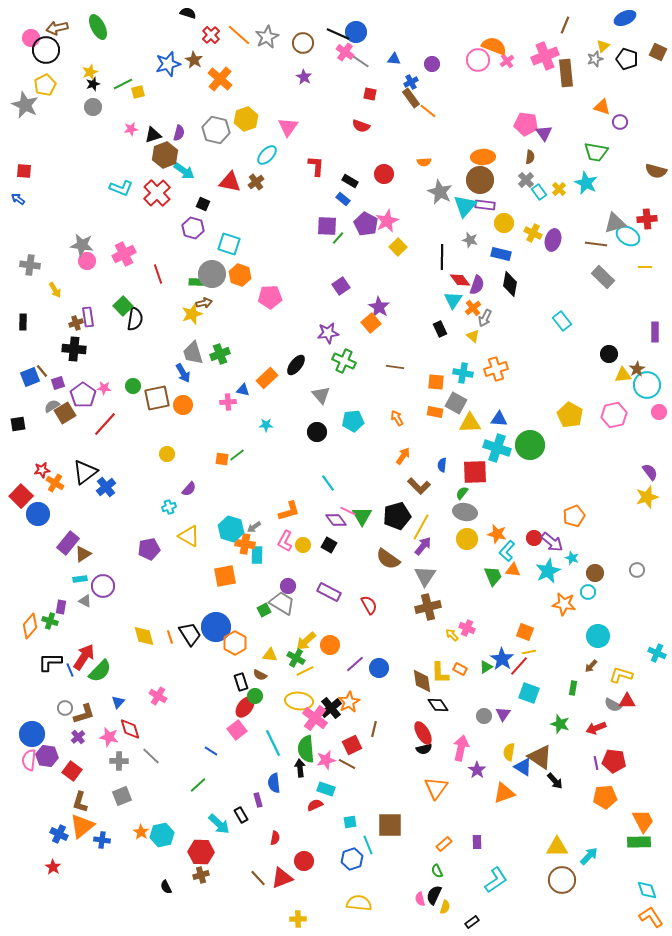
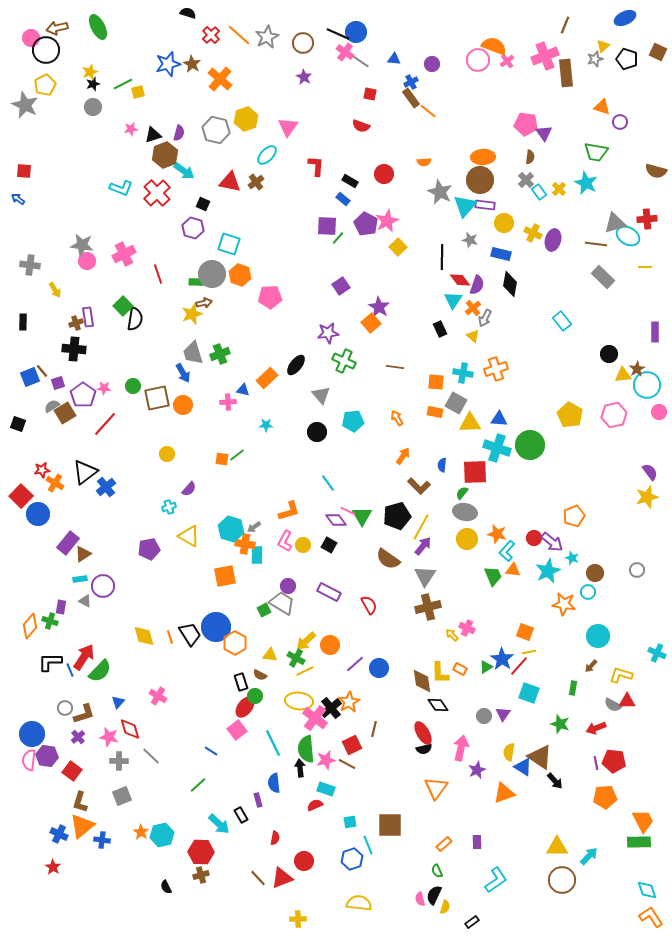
brown star at (194, 60): moved 2 px left, 4 px down
black square at (18, 424): rotated 28 degrees clockwise
purple star at (477, 770): rotated 12 degrees clockwise
